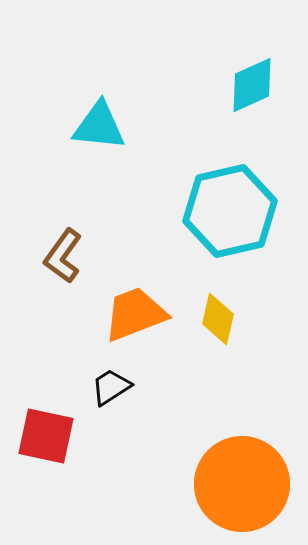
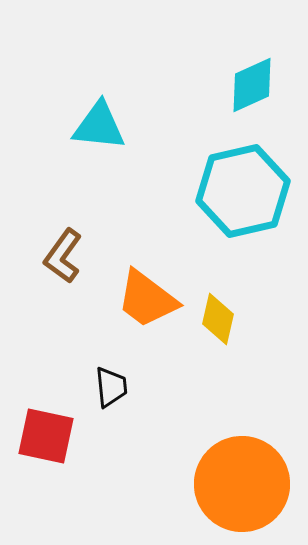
cyan hexagon: moved 13 px right, 20 px up
orange trapezoid: moved 12 px right, 15 px up; rotated 122 degrees counterclockwise
black trapezoid: rotated 117 degrees clockwise
